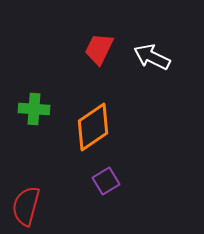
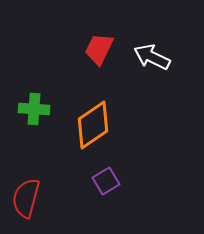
orange diamond: moved 2 px up
red semicircle: moved 8 px up
